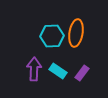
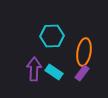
orange ellipse: moved 8 px right, 19 px down
cyan rectangle: moved 4 px left, 1 px down
